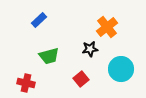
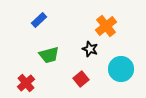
orange cross: moved 1 px left, 1 px up
black star: rotated 28 degrees clockwise
green trapezoid: moved 1 px up
red cross: rotated 36 degrees clockwise
